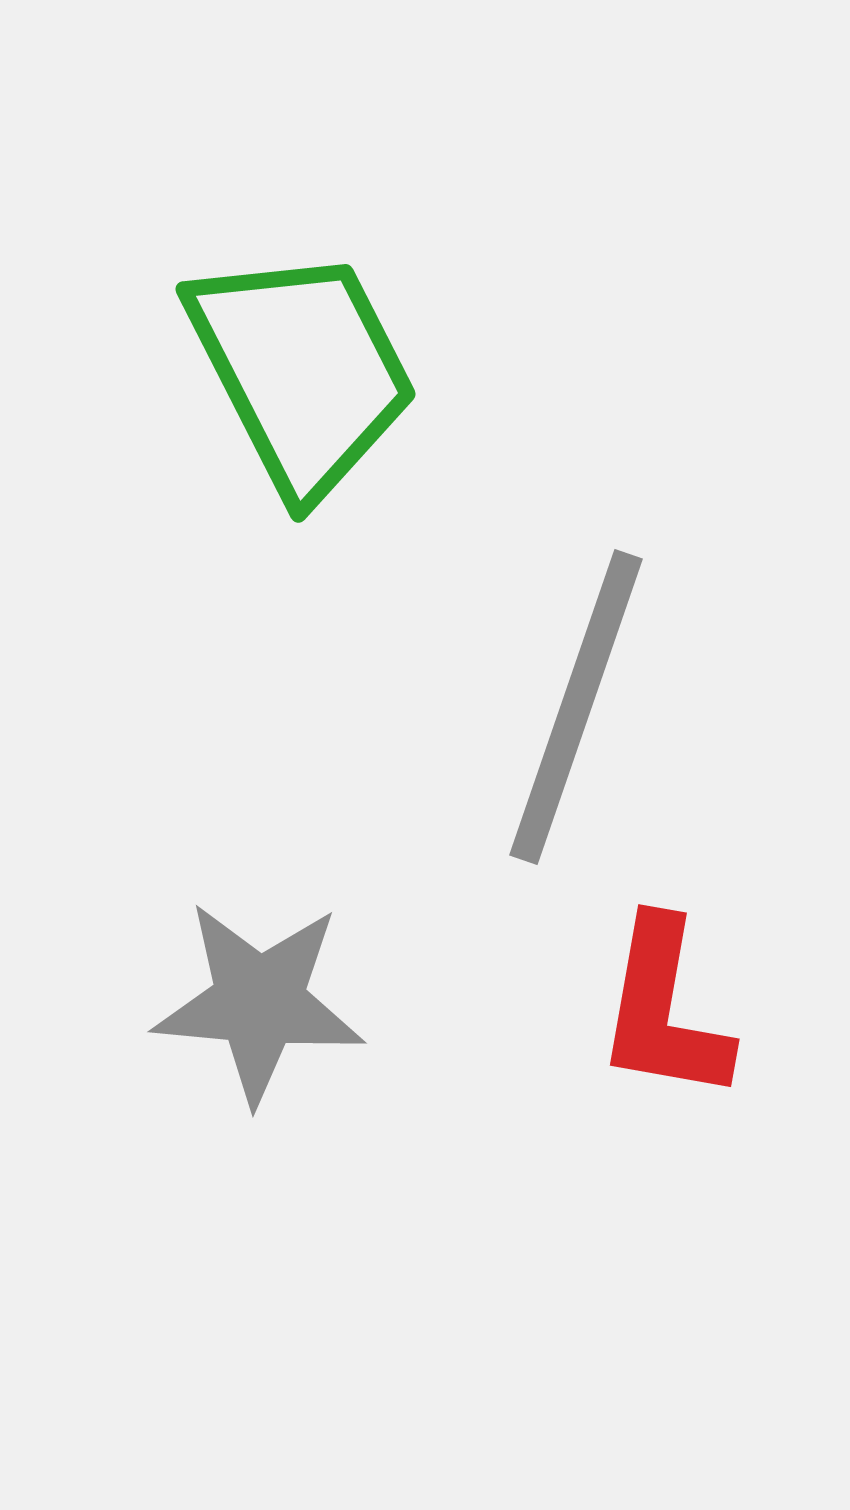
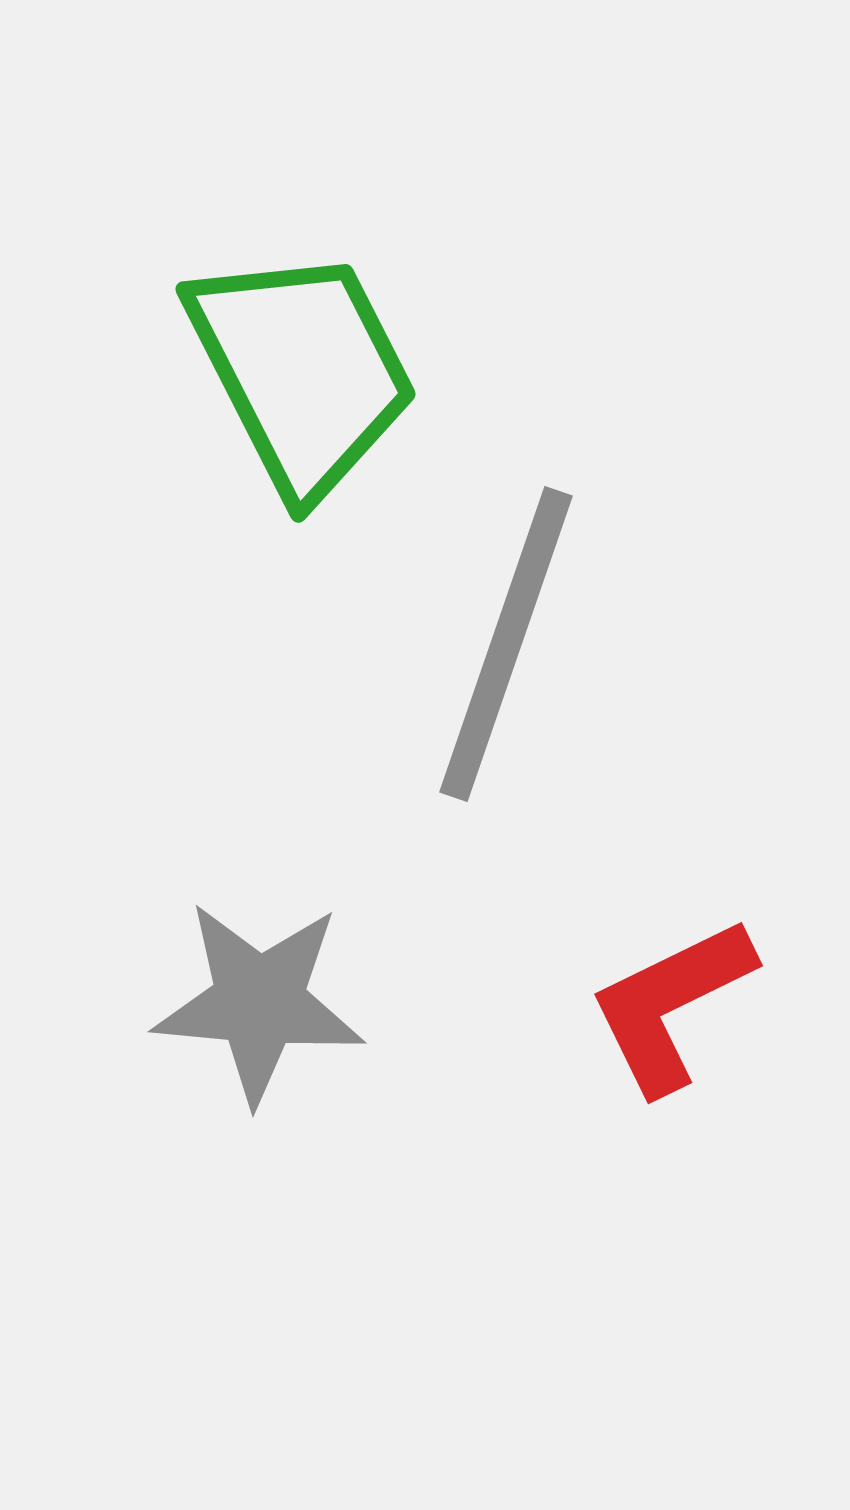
gray line: moved 70 px left, 63 px up
red L-shape: moved 7 px right, 5 px up; rotated 54 degrees clockwise
